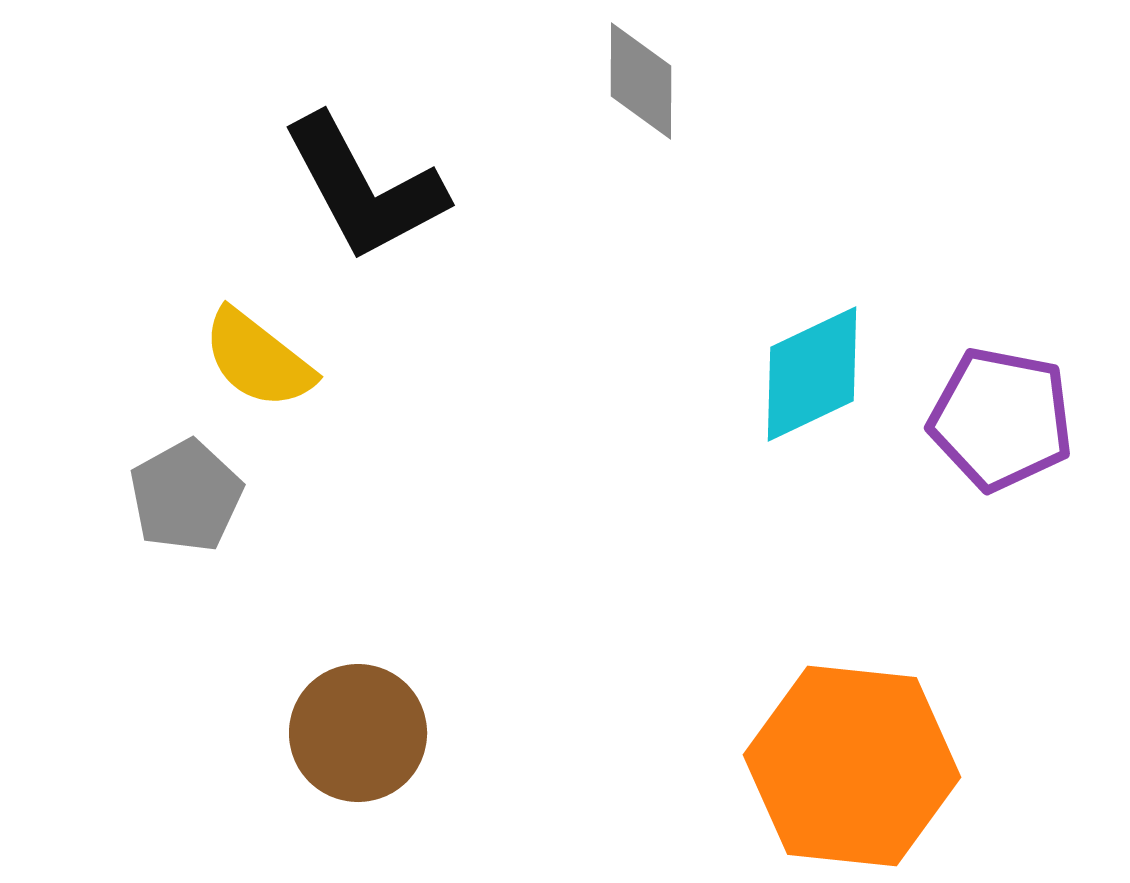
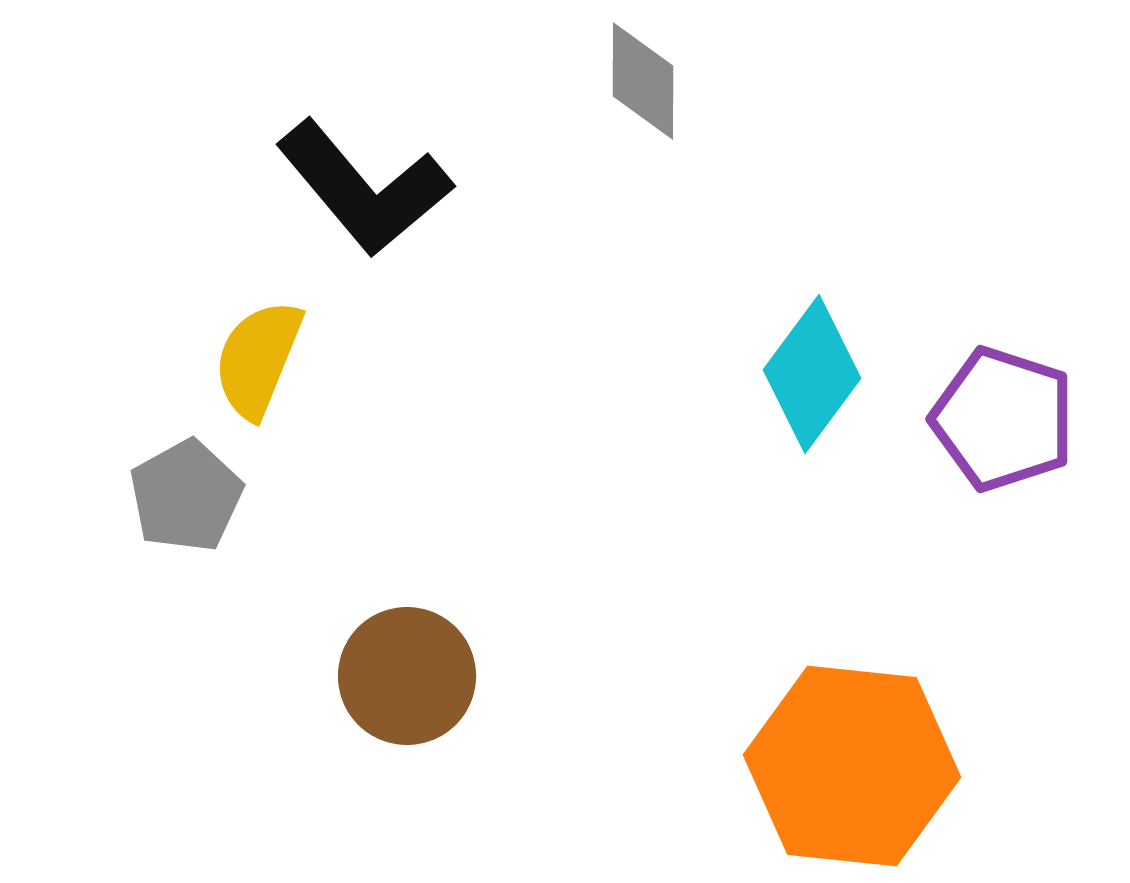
gray diamond: moved 2 px right
black L-shape: rotated 12 degrees counterclockwise
yellow semicircle: rotated 74 degrees clockwise
cyan diamond: rotated 28 degrees counterclockwise
purple pentagon: moved 2 px right; rotated 7 degrees clockwise
brown circle: moved 49 px right, 57 px up
